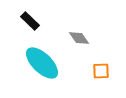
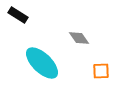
black rectangle: moved 12 px left, 6 px up; rotated 12 degrees counterclockwise
